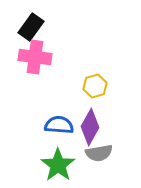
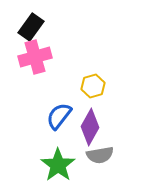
pink cross: rotated 24 degrees counterclockwise
yellow hexagon: moved 2 px left
blue semicircle: moved 9 px up; rotated 56 degrees counterclockwise
gray semicircle: moved 1 px right, 2 px down
